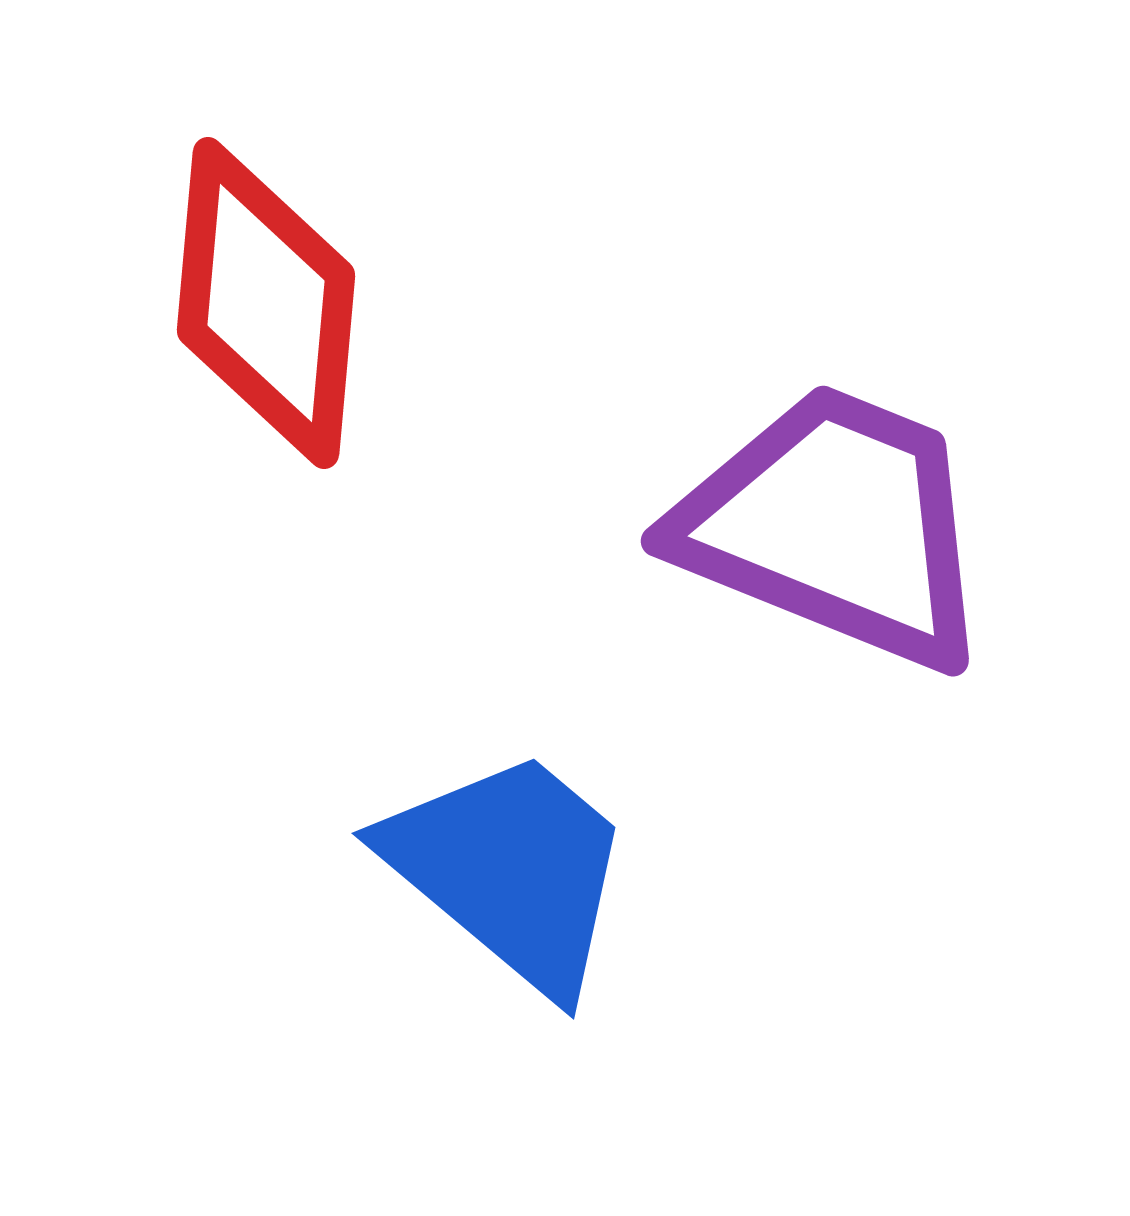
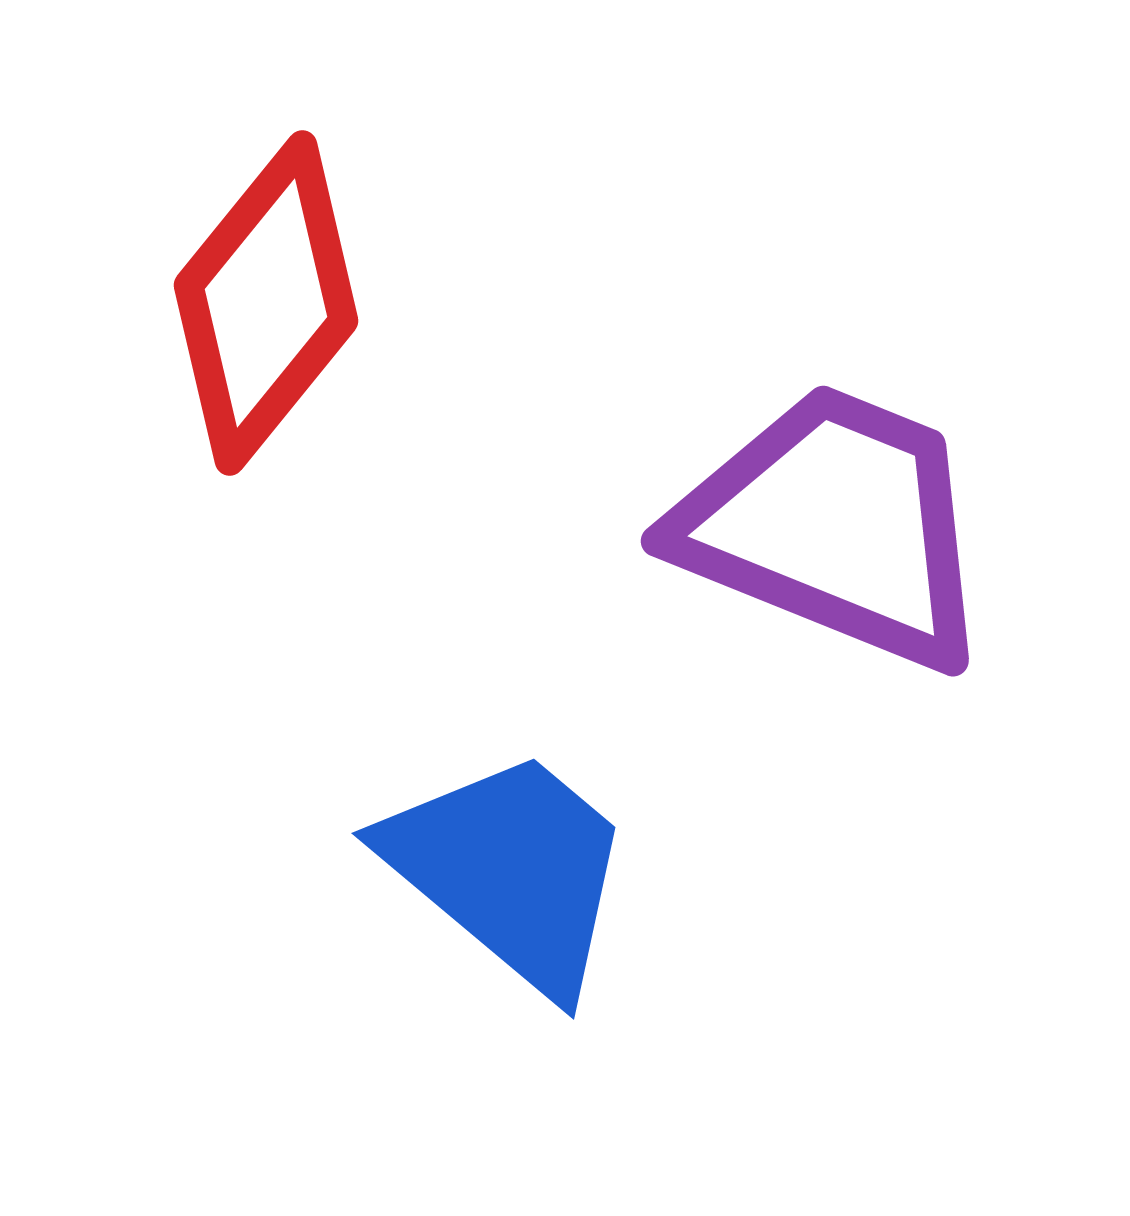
red diamond: rotated 34 degrees clockwise
